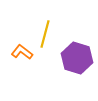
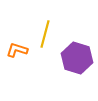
orange L-shape: moved 5 px left, 2 px up; rotated 20 degrees counterclockwise
